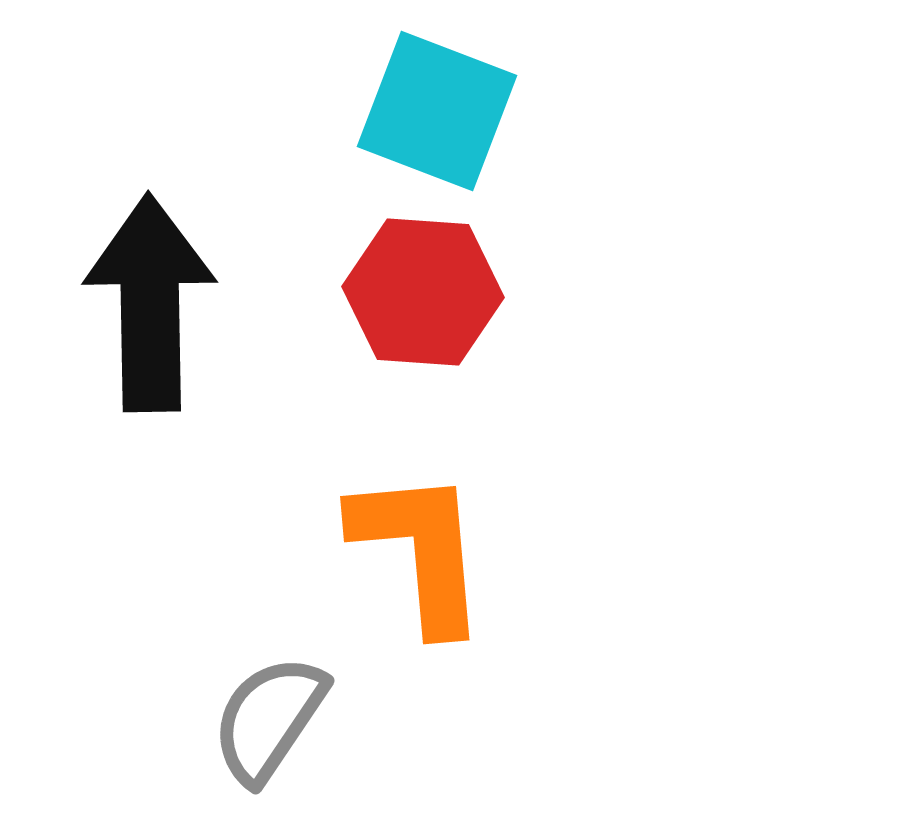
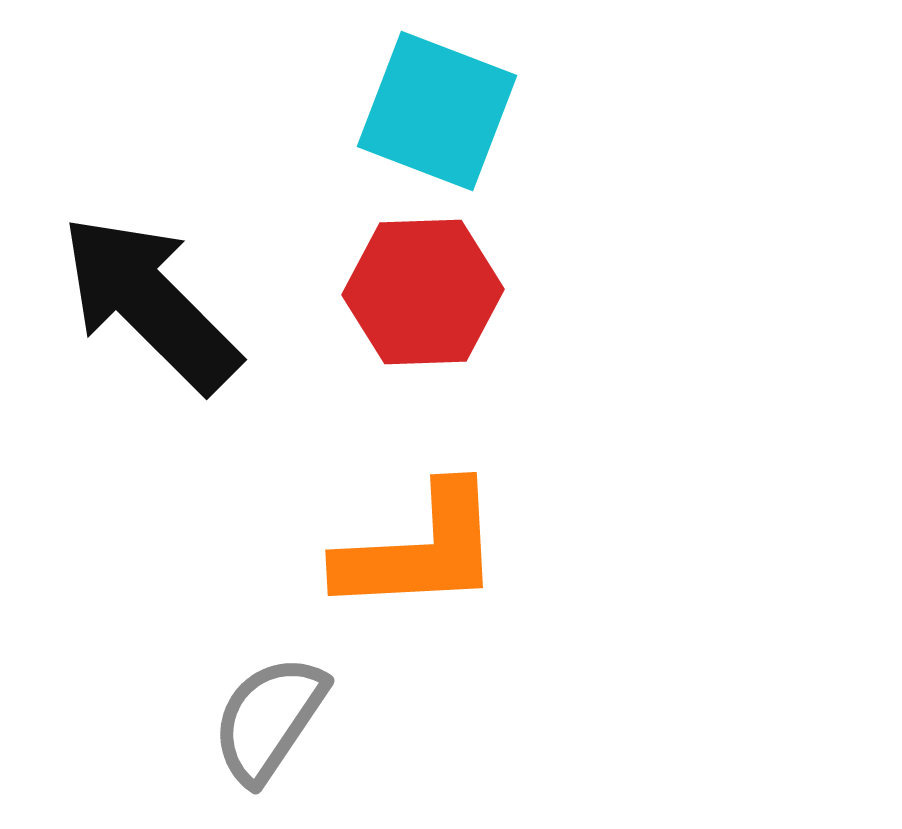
red hexagon: rotated 6 degrees counterclockwise
black arrow: rotated 44 degrees counterclockwise
orange L-shape: rotated 92 degrees clockwise
